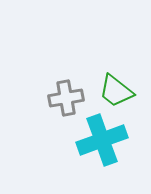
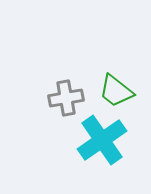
cyan cross: rotated 15 degrees counterclockwise
